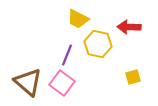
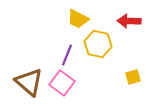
red arrow: moved 6 px up
brown triangle: moved 1 px right
